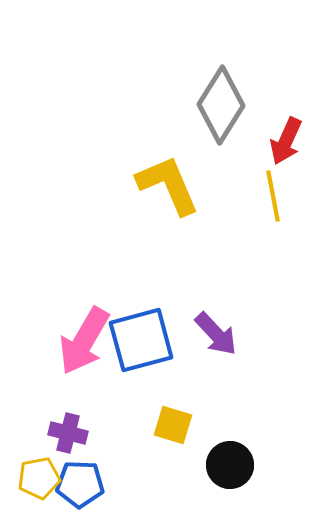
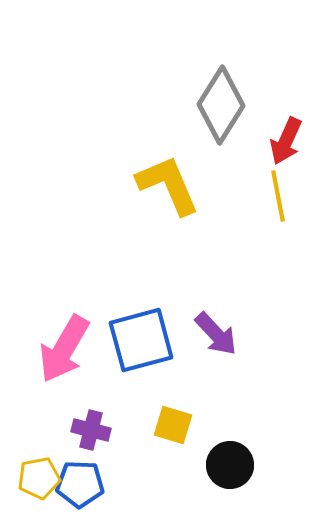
yellow line: moved 5 px right
pink arrow: moved 20 px left, 8 px down
purple cross: moved 23 px right, 3 px up
